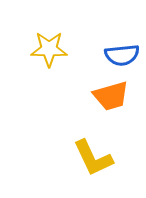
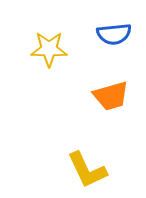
blue semicircle: moved 8 px left, 21 px up
yellow L-shape: moved 6 px left, 12 px down
